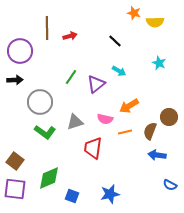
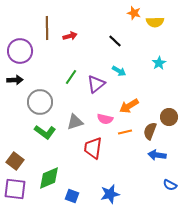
cyan star: rotated 16 degrees clockwise
